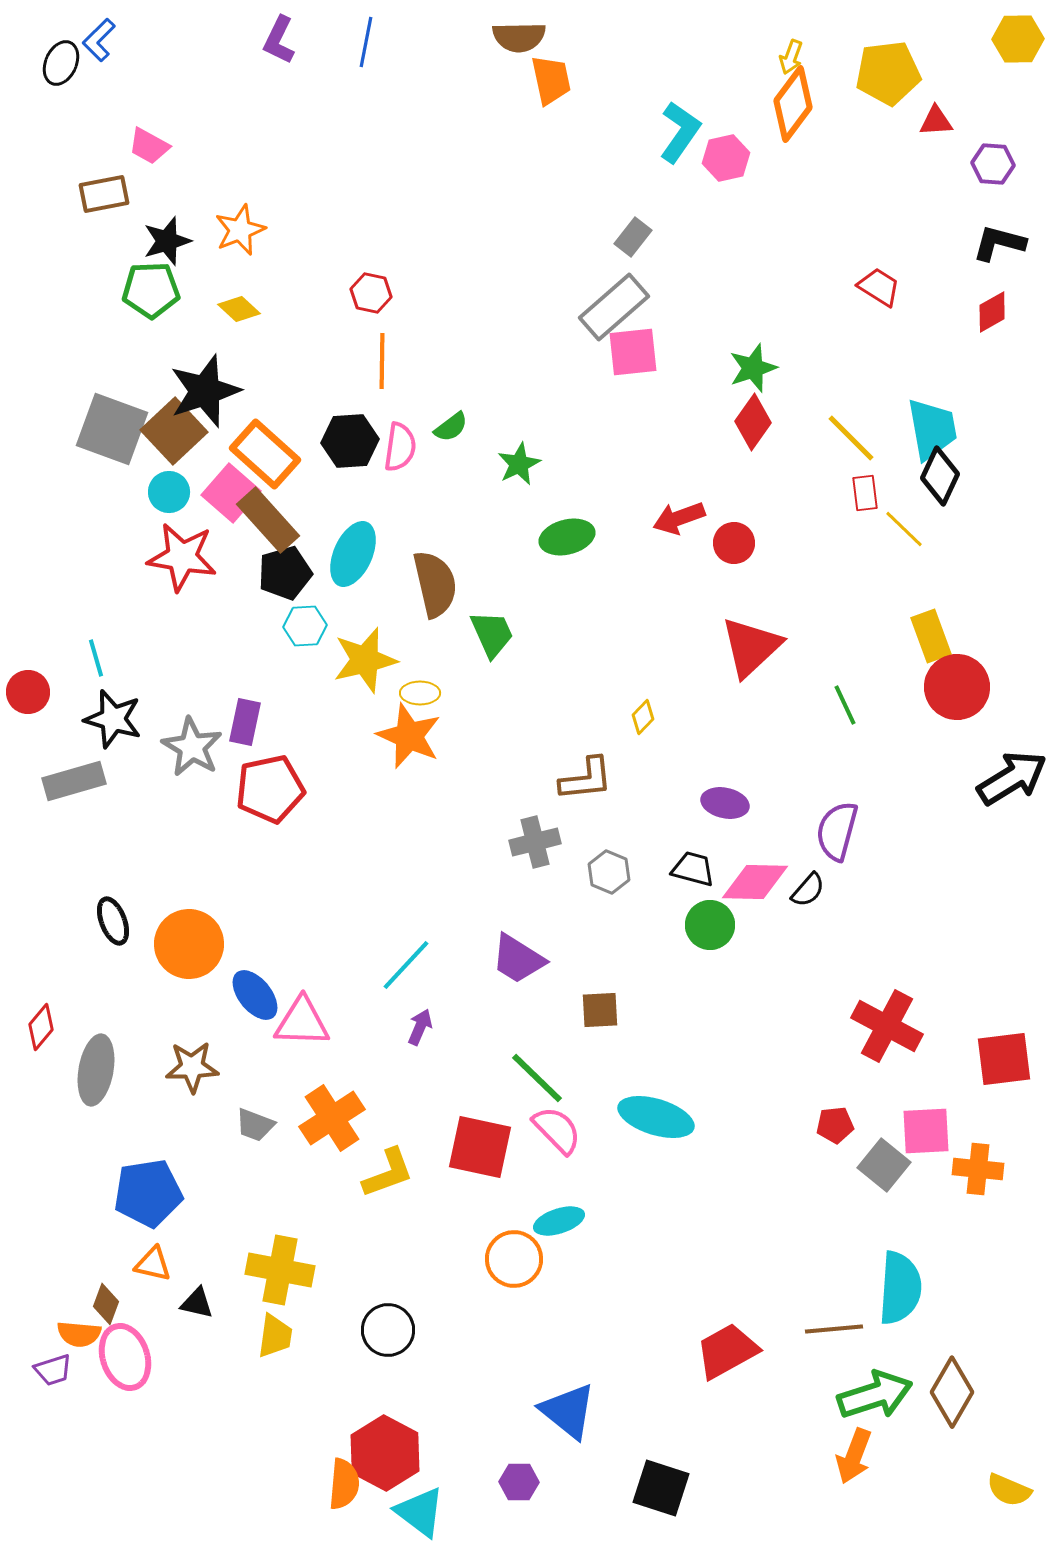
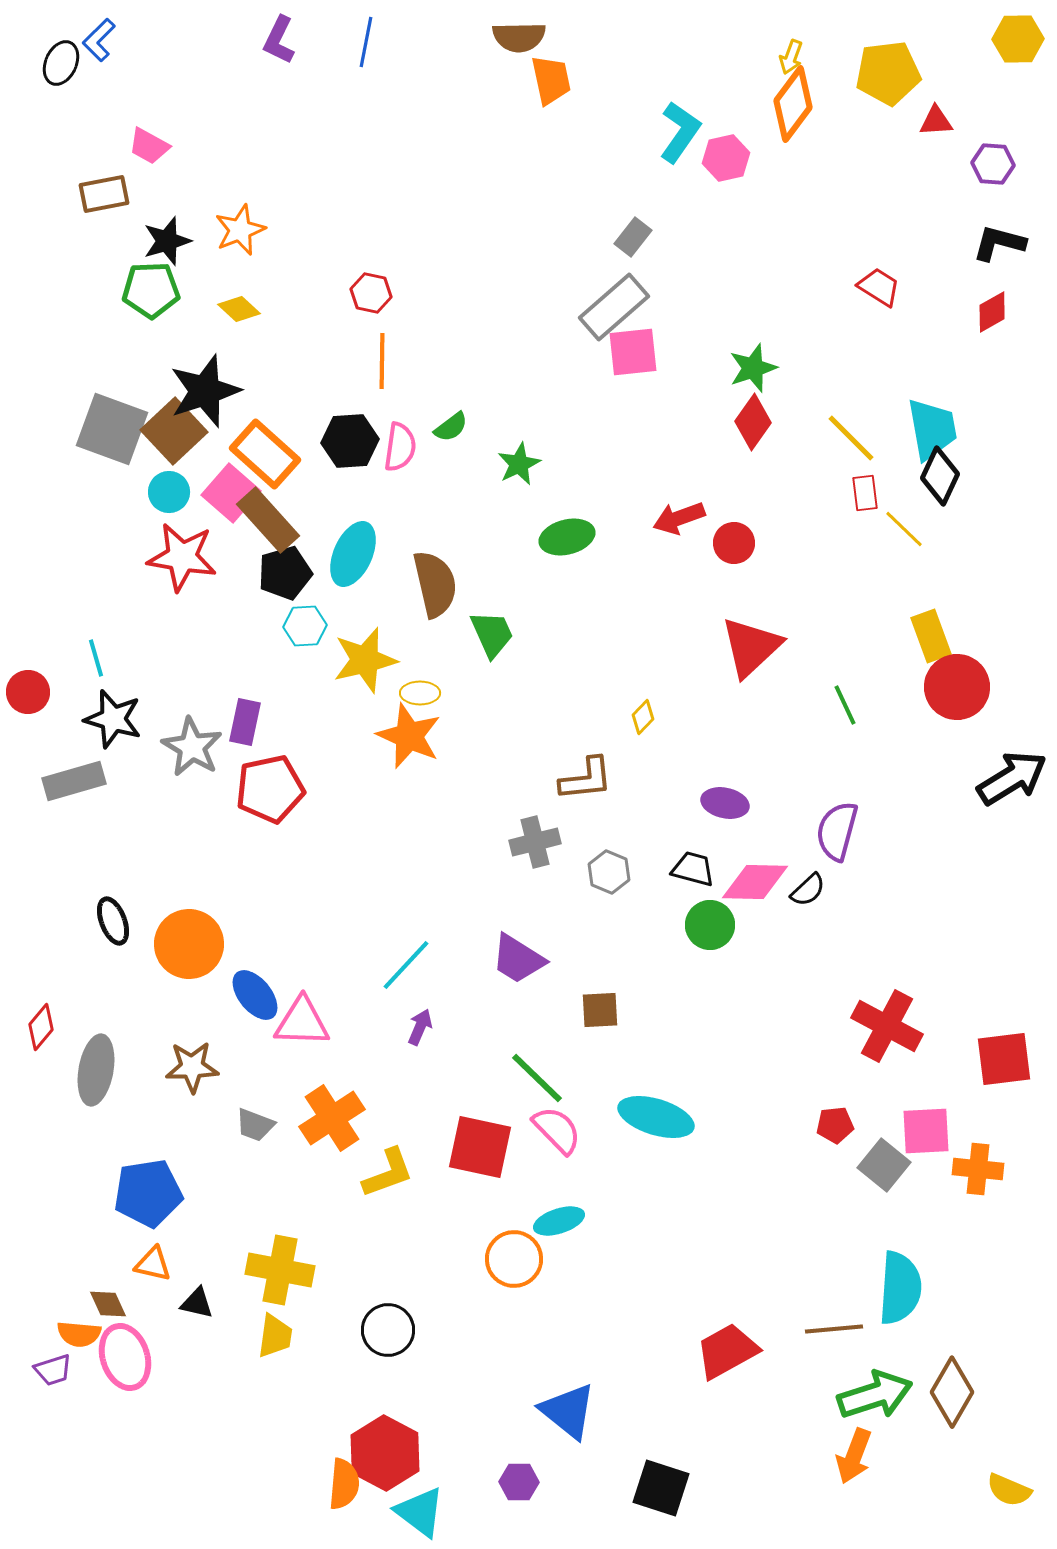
black semicircle at (808, 890): rotated 6 degrees clockwise
brown diamond at (106, 1304): moved 2 px right; rotated 45 degrees counterclockwise
